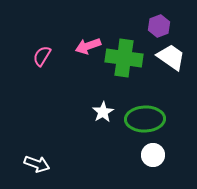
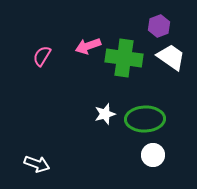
white star: moved 2 px right, 2 px down; rotated 15 degrees clockwise
